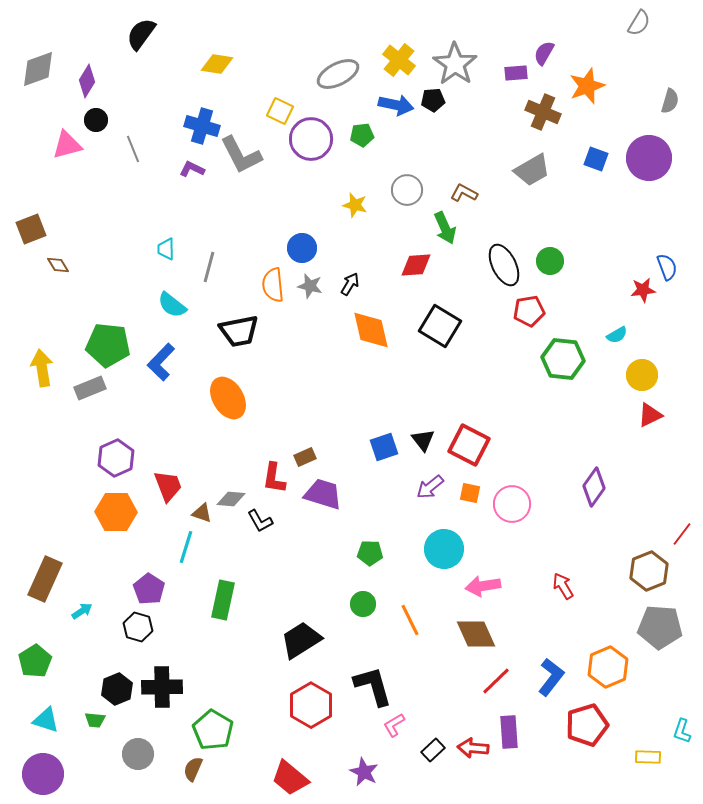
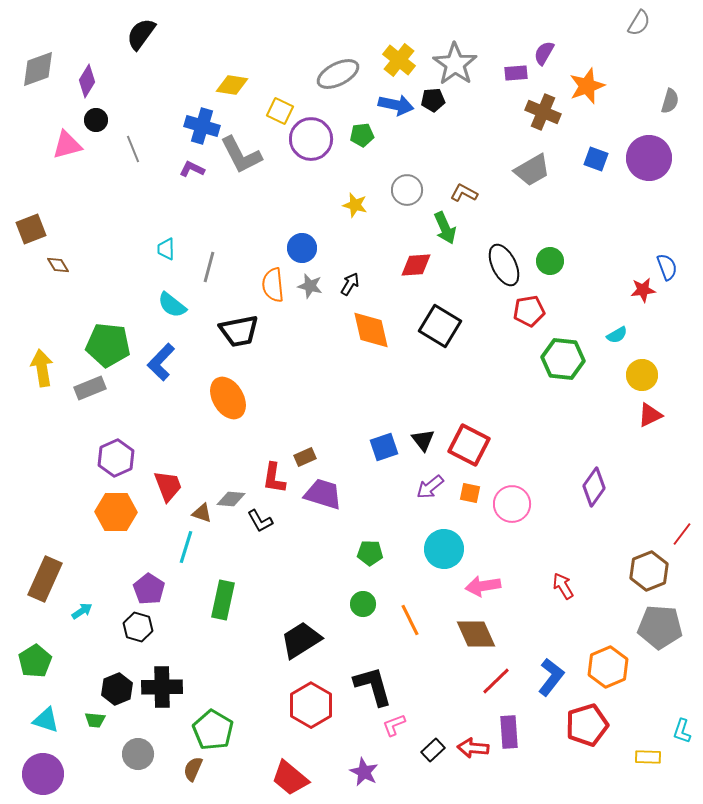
yellow diamond at (217, 64): moved 15 px right, 21 px down
pink L-shape at (394, 725): rotated 10 degrees clockwise
